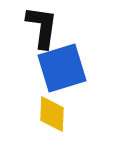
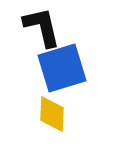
black L-shape: rotated 21 degrees counterclockwise
